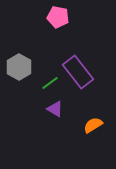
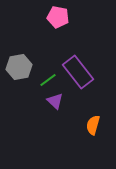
gray hexagon: rotated 20 degrees clockwise
green line: moved 2 px left, 3 px up
purple triangle: moved 8 px up; rotated 12 degrees clockwise
orange semicircle: rotated 42 degrees counterclockwise
